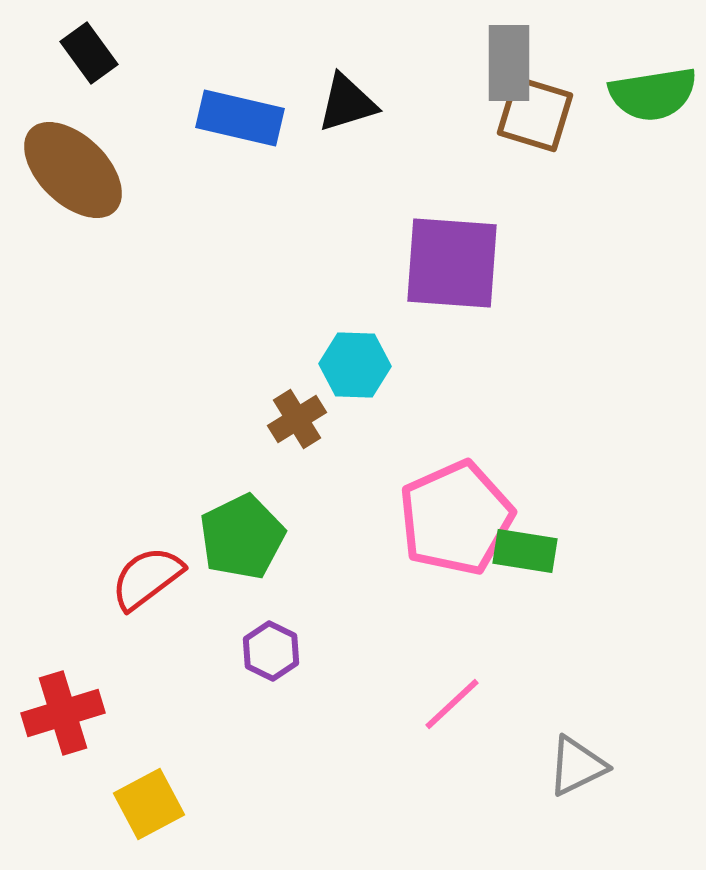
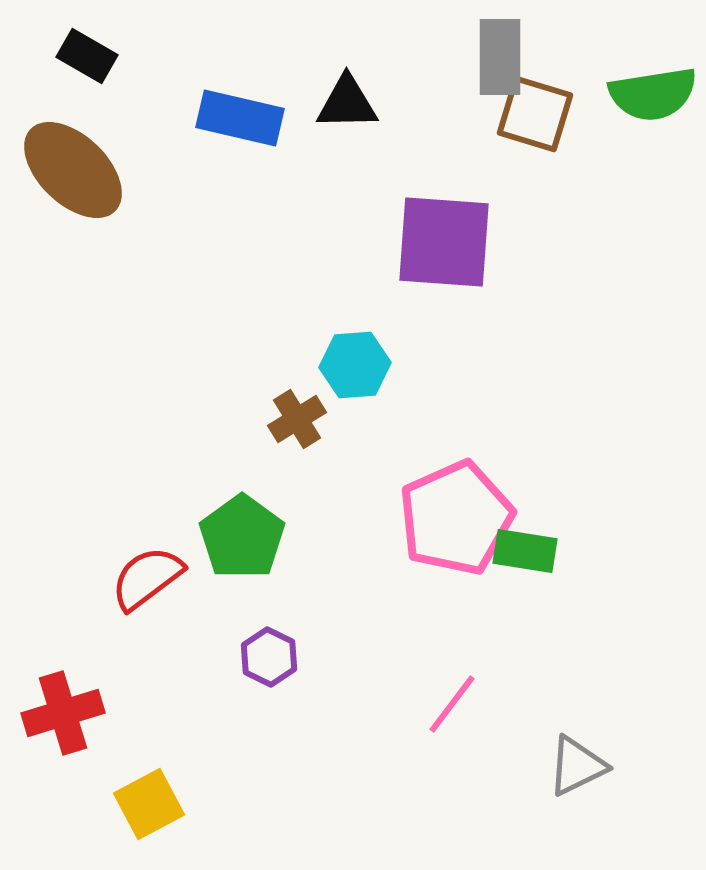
black rectangle: moved 2 px left, 3 px down; rotated 24 degrees counterclockwise
gray rectangle: moved 9 px left, 6 px up
black triangle: rotated 16 degrees clockwise
purple square: moved 8 px left, 21 px up
cyan hexagon: rotated 6 degrees counterclockwise
green pentagon: rotated 10 degrees counterclockwise
purple hexagon: moved 2 px left, 6 px down
pink line: rotated 10 degrees counterclockwise
